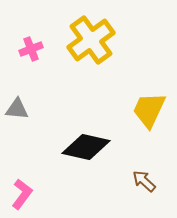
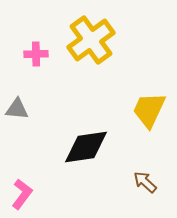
pink cross: moved 5 px right, 5 px down; rotated 20 degrees clockwise
black diamond: rotated 21 degrees counterclockwise
brown arrow: moved 1 px right, 1 px down
